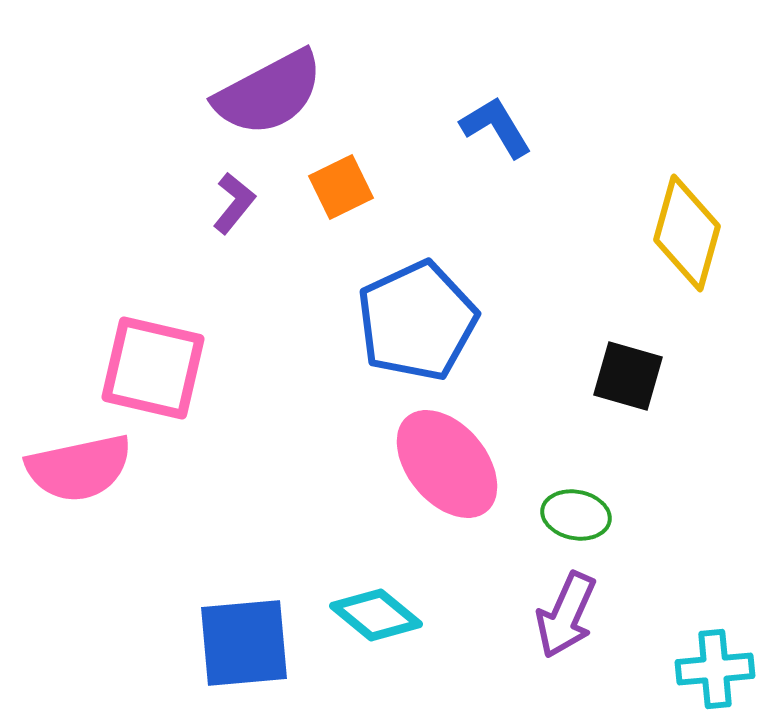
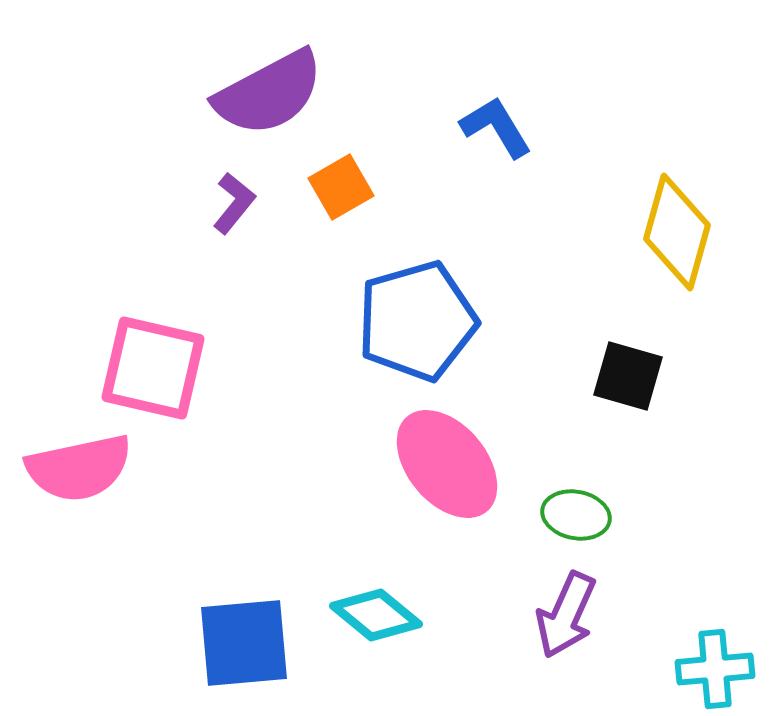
orange square: rotated 4 degrees counterclockwise
yellow diamond: moved 10 px left, 1 px up
blue pentagon: rotated 9 degrees clockwise
